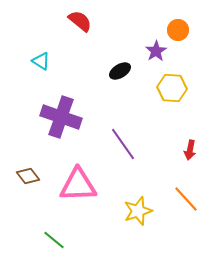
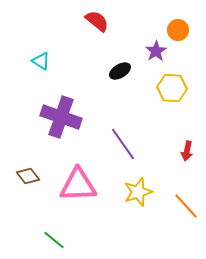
red semicircle: moved 17 px right
red arrow: moved 3 px left, 1 px down
orange line: moved 7 px down
yellow star: moved 19 px up
